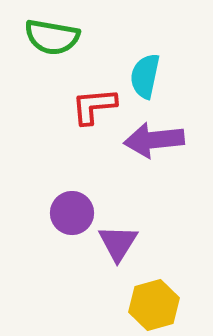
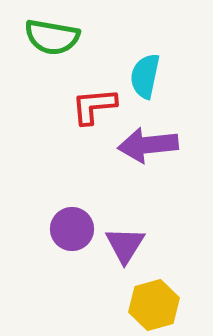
purple arrow: moved 6 px left, 5 px down
purple circle: moved 16 px down
purple triangle: moved 7 px right, 2 px down
